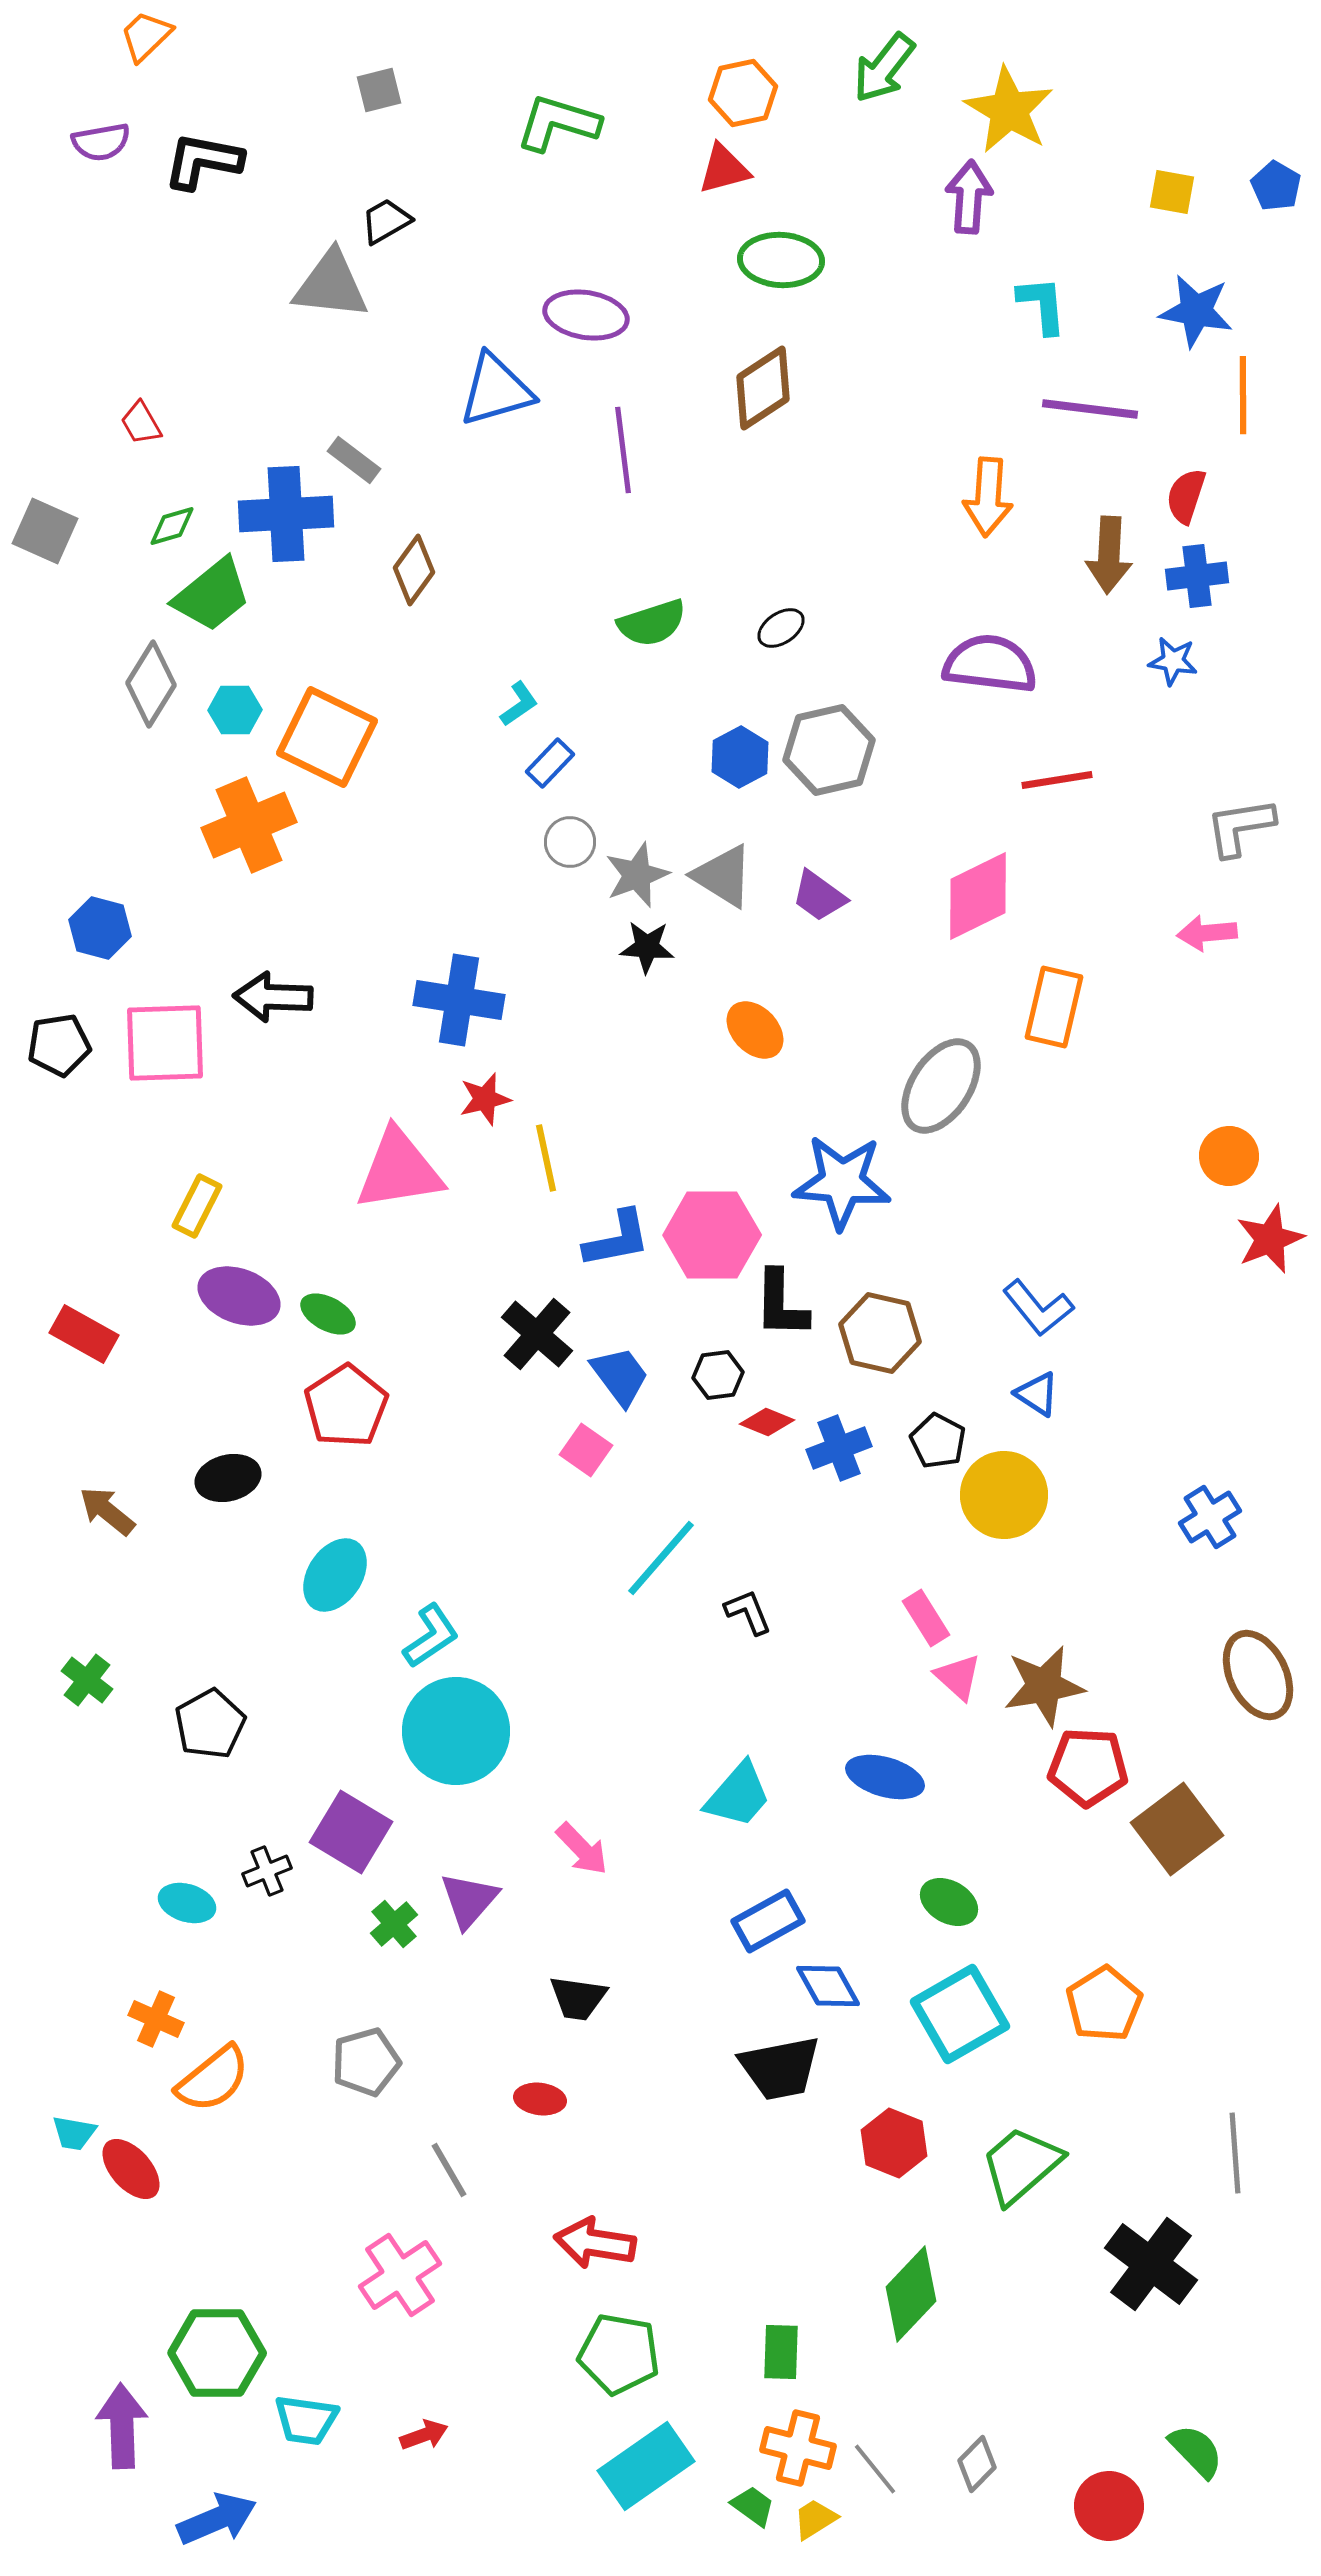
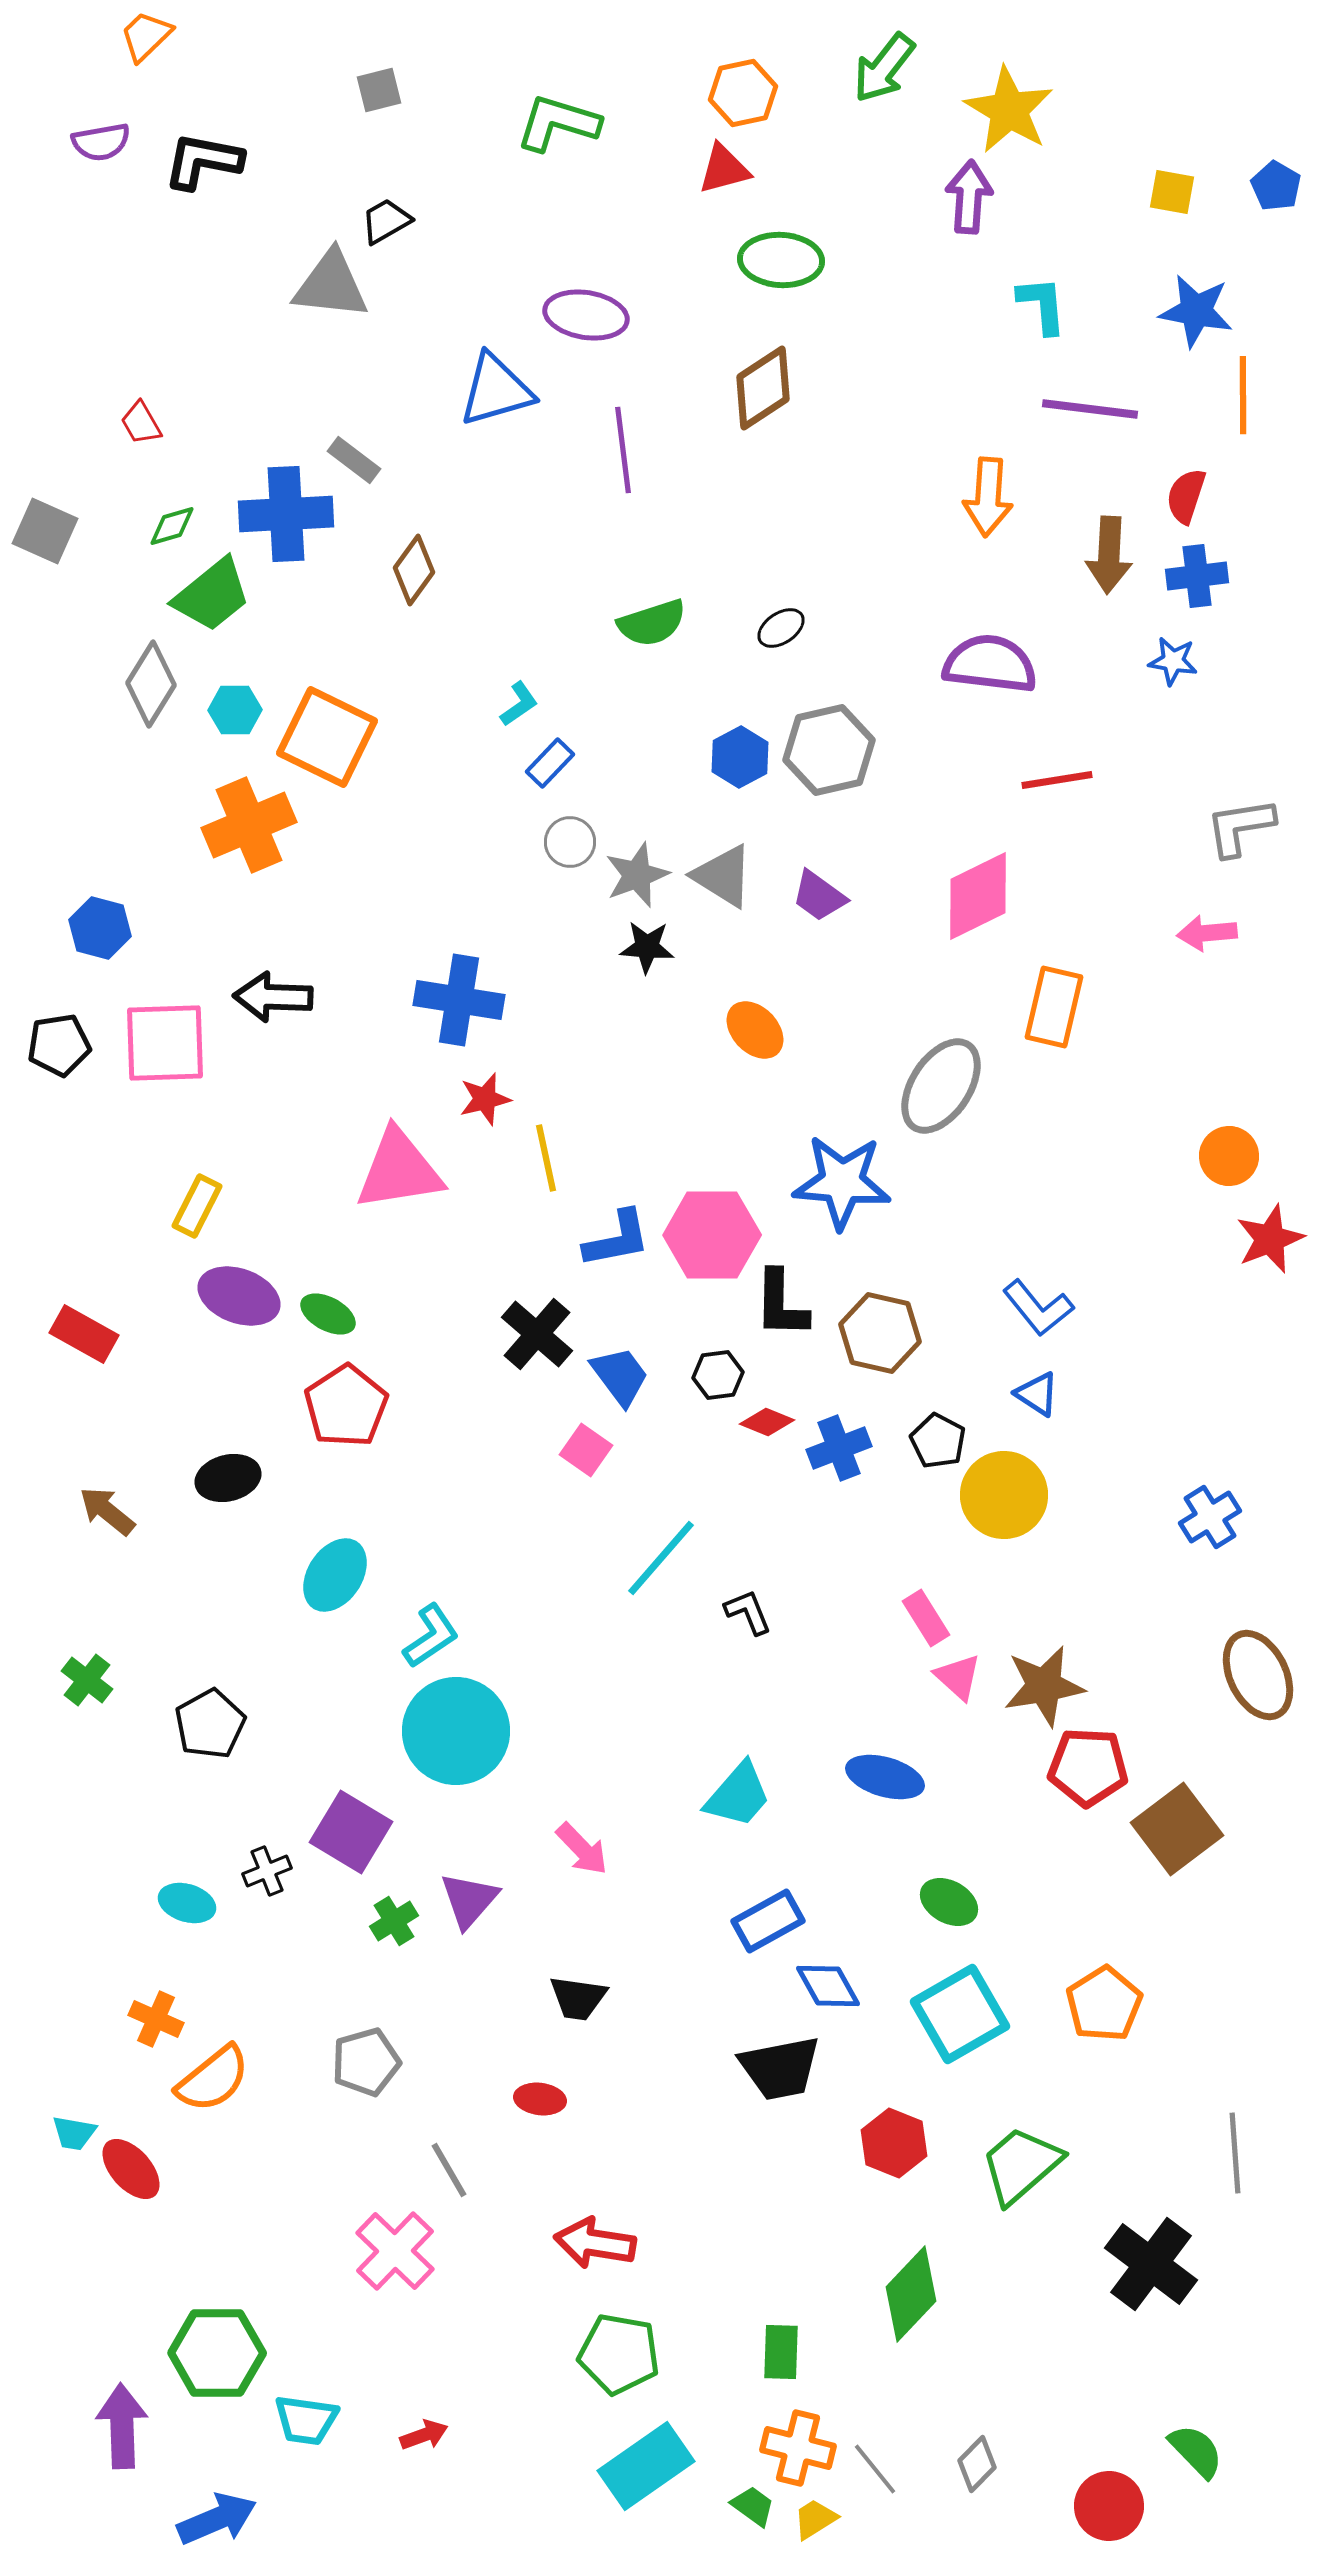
green cross at (394, 1924): moved 3 px up; rotated 9 degrees clockwise
pink cross at (400, 2275): moved 5 px left, 24 px up; rotated 12 degrees counterclockwise
